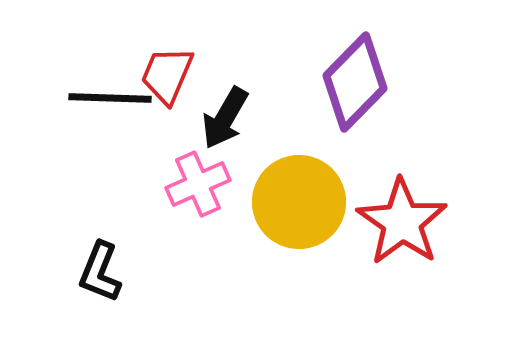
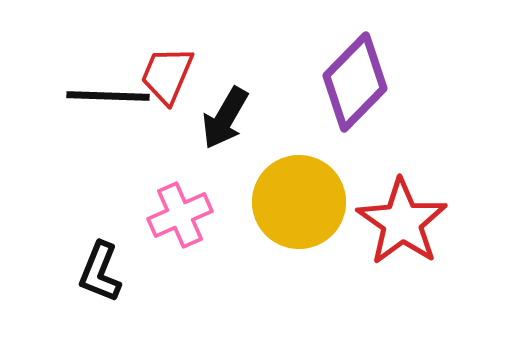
black line: moved 2 px left, 2 px up
pink cross: moved 18 px left, 31 px down
